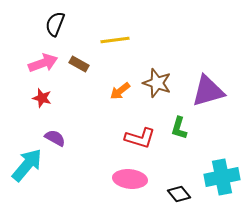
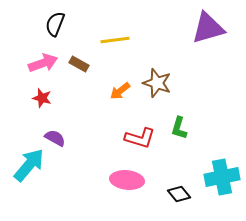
purple triangle: moved 63 px up
cyan arrow: moved 2 px right
pink ellipse: moved 3 px left, 1 px down
